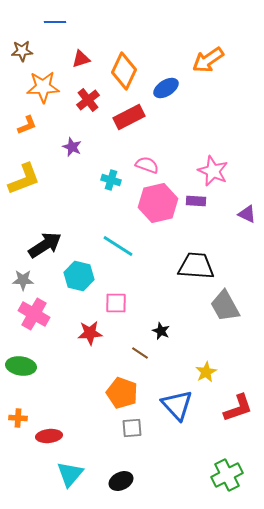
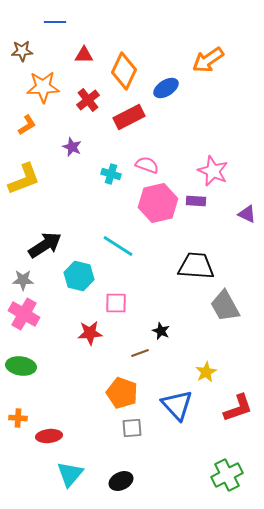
red triangle: moved 3 px right, 4 px up; rotated 18 degrees clockwise
orange L-shape: rotated 10 degrees counterclockwise
cyan cross: moved 6 px up
pink cross: moved 10 px left
brown line: rotated 54 degrees counterclockwise
